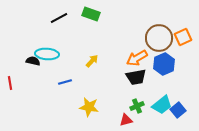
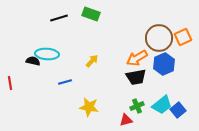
black line: rotated 12 degrees clockwise
